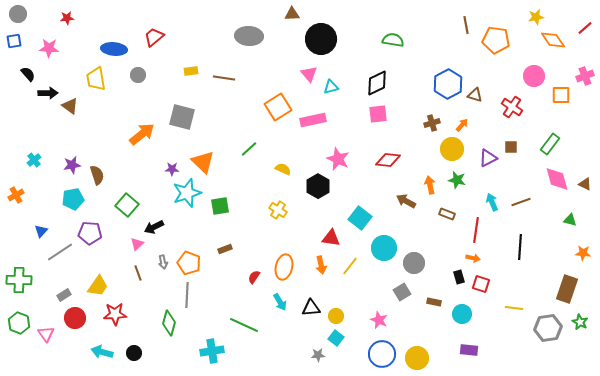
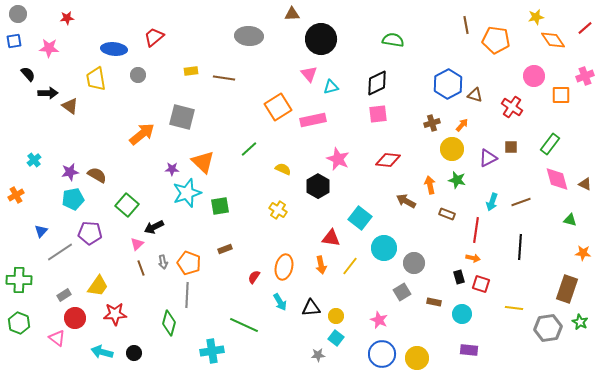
purple star at (72, 165): moved 2 px left, 7 px down
brown semicircle at (97, 175): rotated 42 degrees counterclockwise
cyan arrow at (492, 202): rotated 138 degrees counterclockwise
brown line at (138, 273): moved 3 px right, 5 px up
pink triangle at (46, 334): moved 11 px right, 4 px down; rotated 18 degrees counterclockwise
